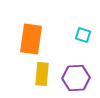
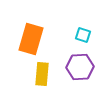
orange rectangle: rotated 8 degrees clockwise
purple hexagon: moved 4 px right, 11 px up
